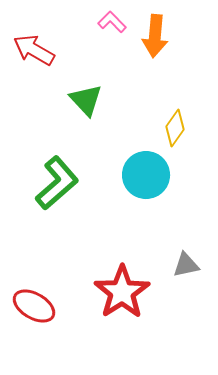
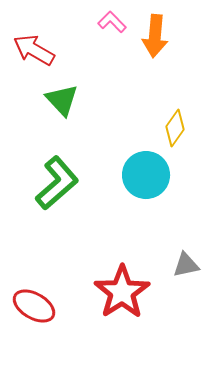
green triangle: moved 24 px left
